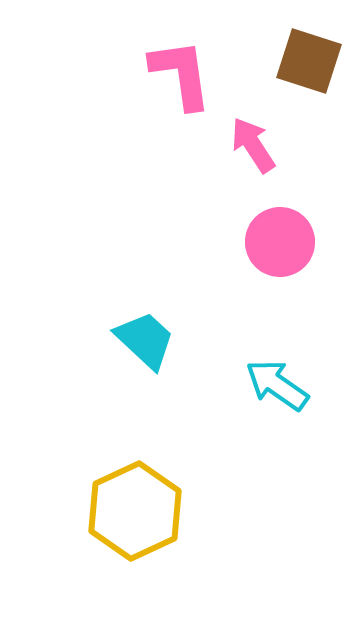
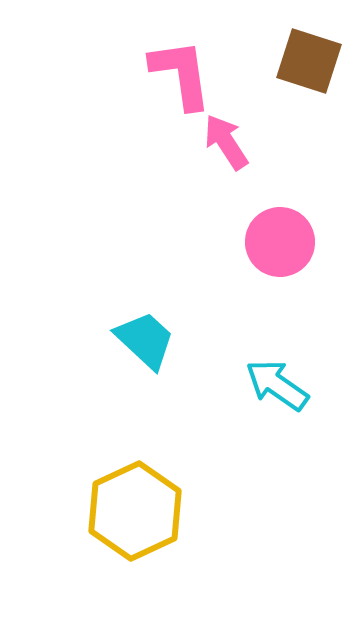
pink arrow: moved 27 px left, 3 px up
